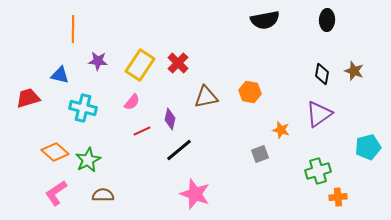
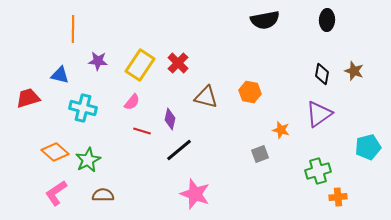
brown triangle: rotated 25 degrees clockwise
red line: rotated 42 degrees clockwise
